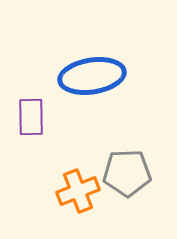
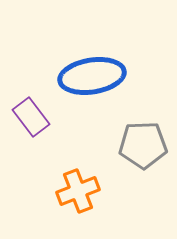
purple rectangle: rotated 36 degrees counterclockwise
gray pentagon: moved 16 px right, 28 px up
